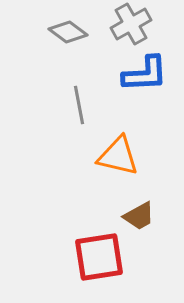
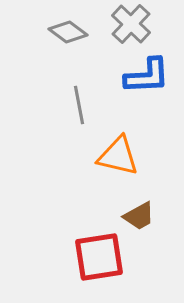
gray cross: rotated 18 degrees counterclockwise
blue L-shape: moved 2 px right, 2 px down
